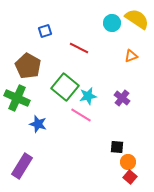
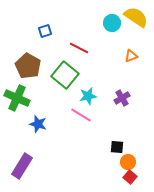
yellow semicircle: moved 1 px left, 2 px up
green square: moved 12 px up
purple cross: rotated 21 degrees clockwise
